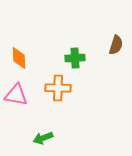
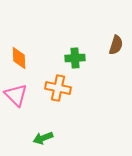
orange cross: rotated 10 degrees clockwise
pink triangle: rotated 35 degrees clockwise
